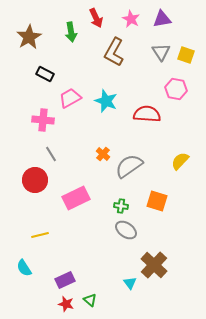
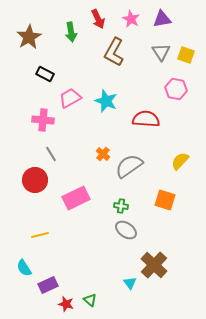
red arrow: moved 2 px right, 1 px down
red semicircle: moved 1 px left, 5 px down
orange square: moved 8 px right, 1 px up
purple rectangle: moved 17 px left, 5 px down
